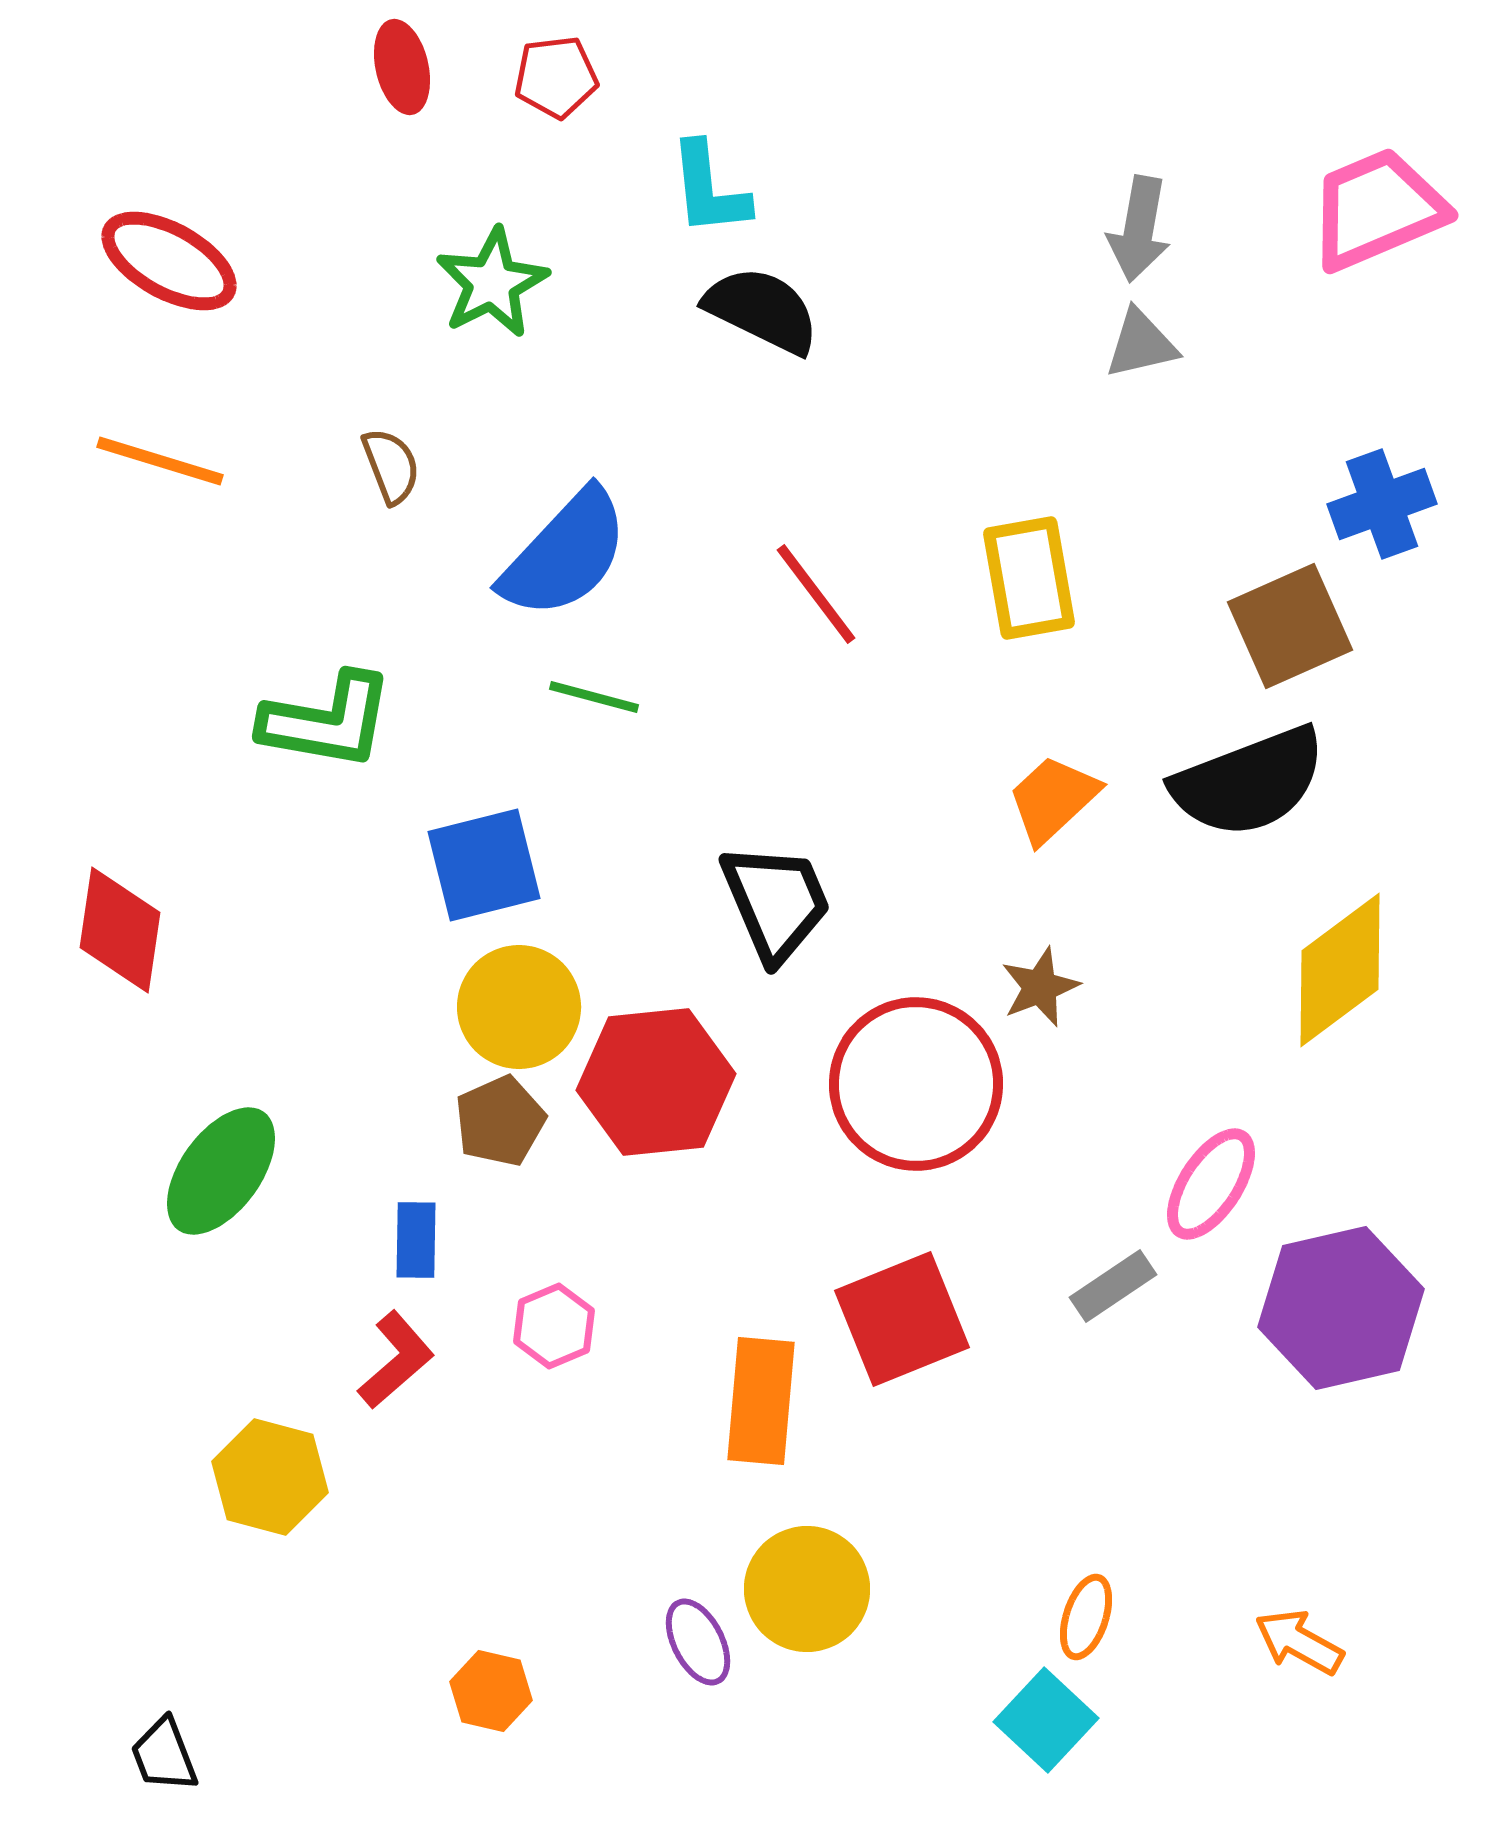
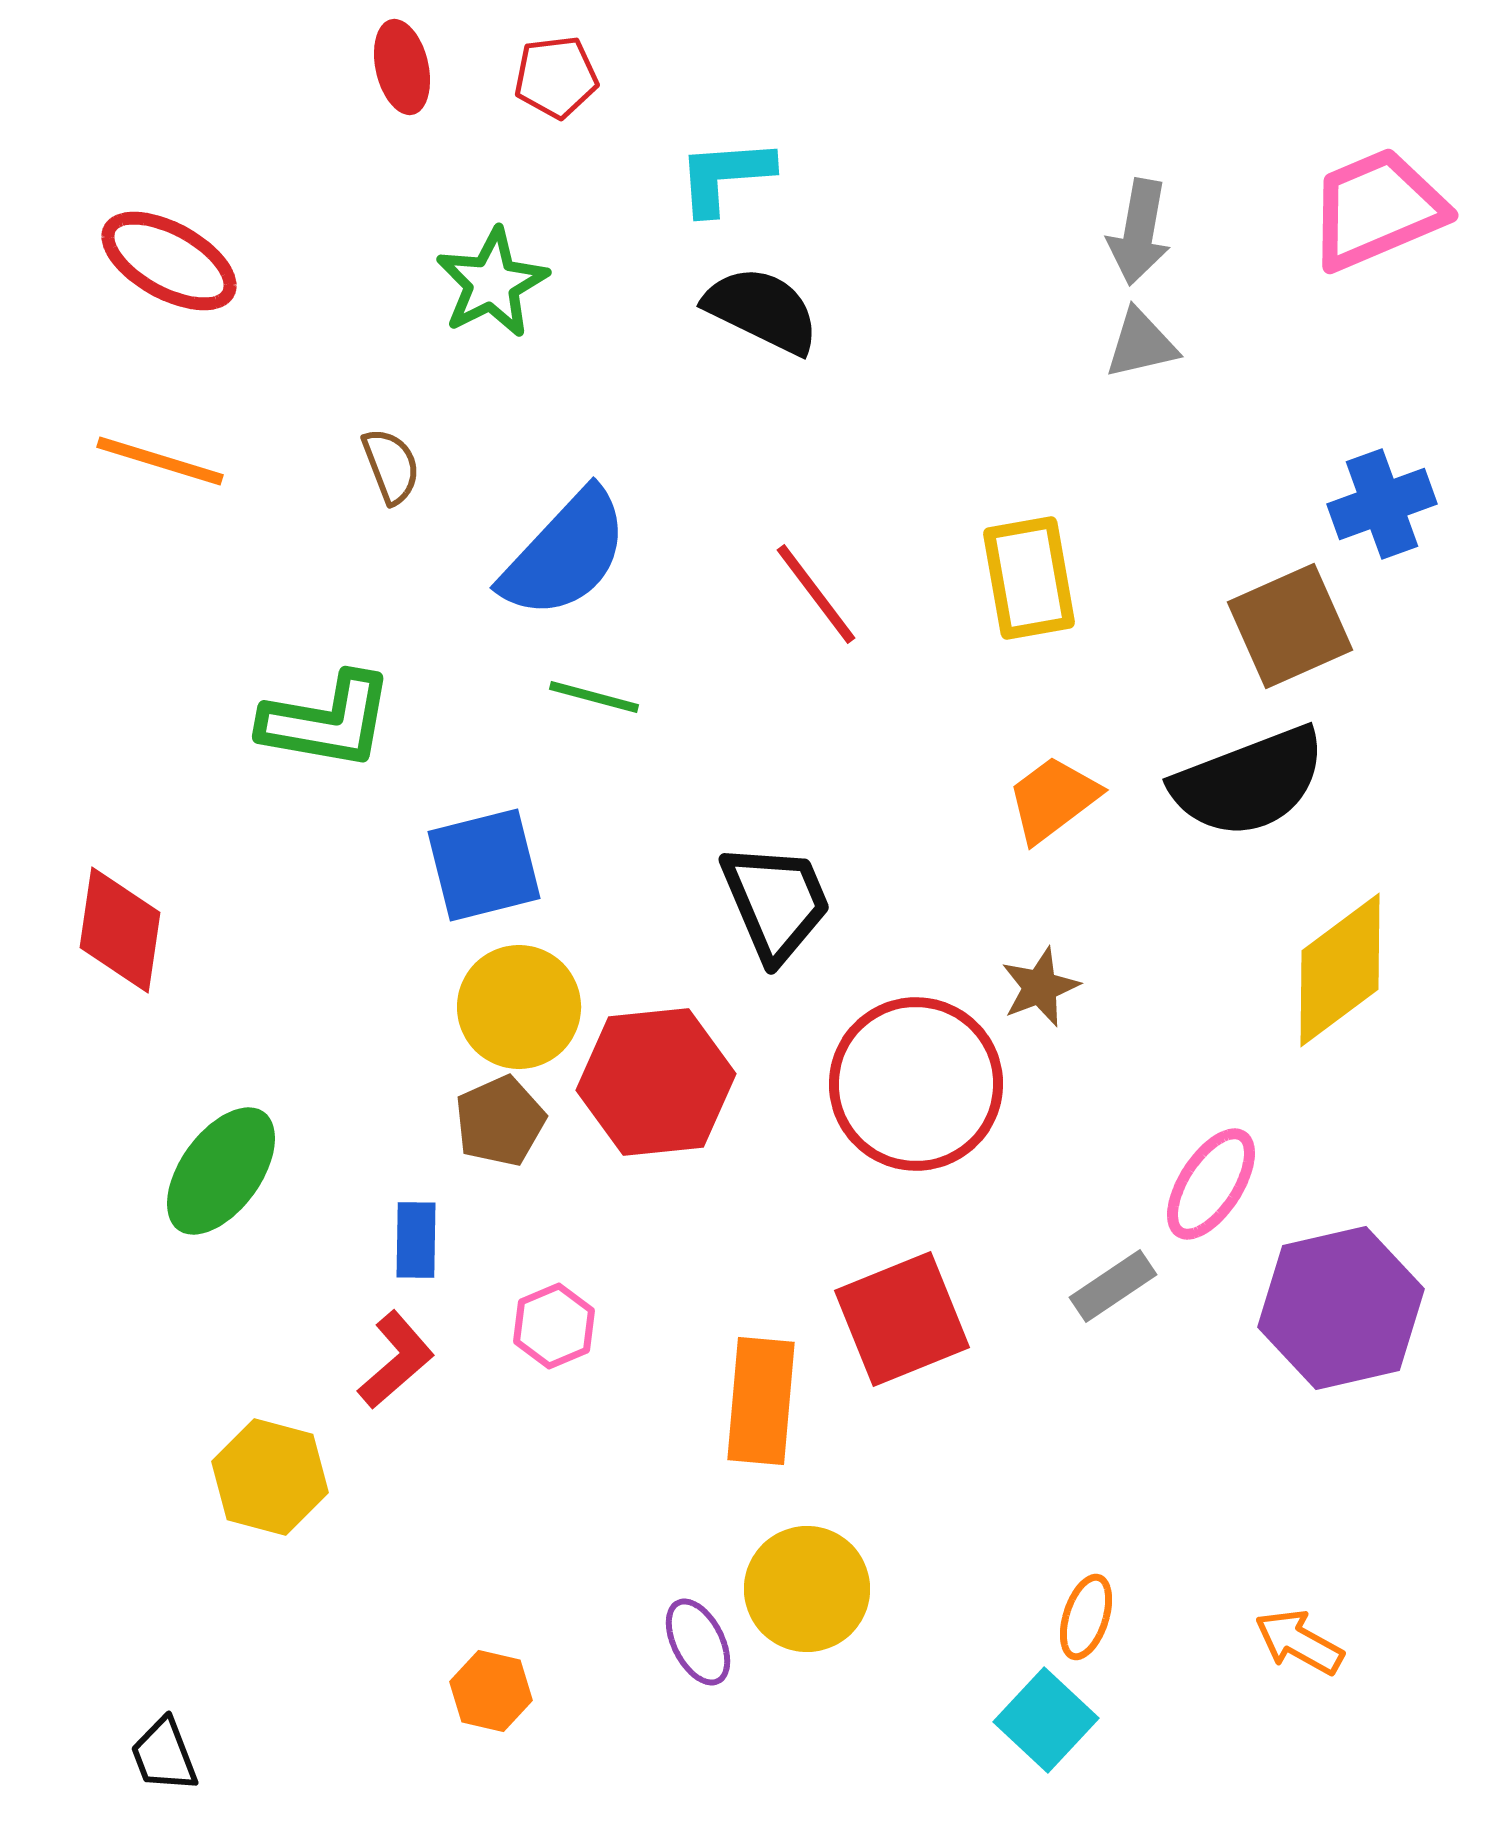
cyan L-shape at (709, 189): moved 16 px right, 13 px up; rotated 92 degrees clockwise
gray arrow at (1139, 229): moved 3 px down
orange trapezoid at (1053, 799): rotated 6 degrees clockwise
